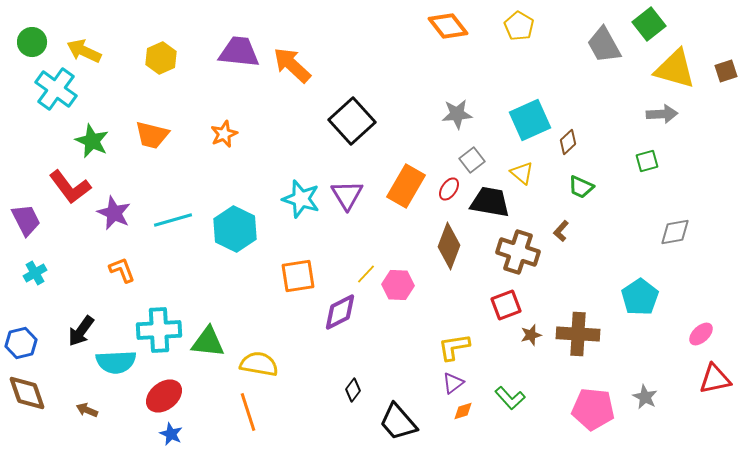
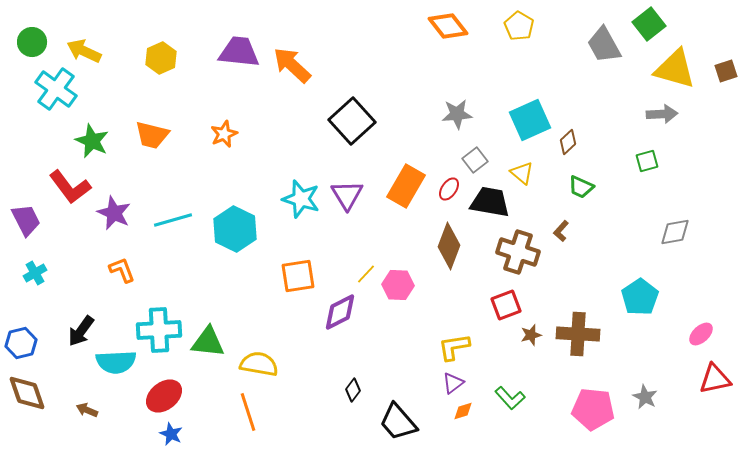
gray square at (472, 160): moved 3 px right
